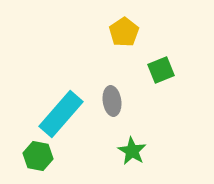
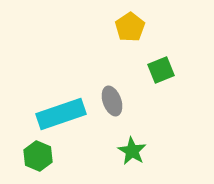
yellow pentagon: moved 6 px right, 5 px up
gray ellipse: rotated 12 degrees counterclockwise
cyan rectangle: rotated 30 degrees clockwise
green hexagon: rotated 12 degrees clockwise
